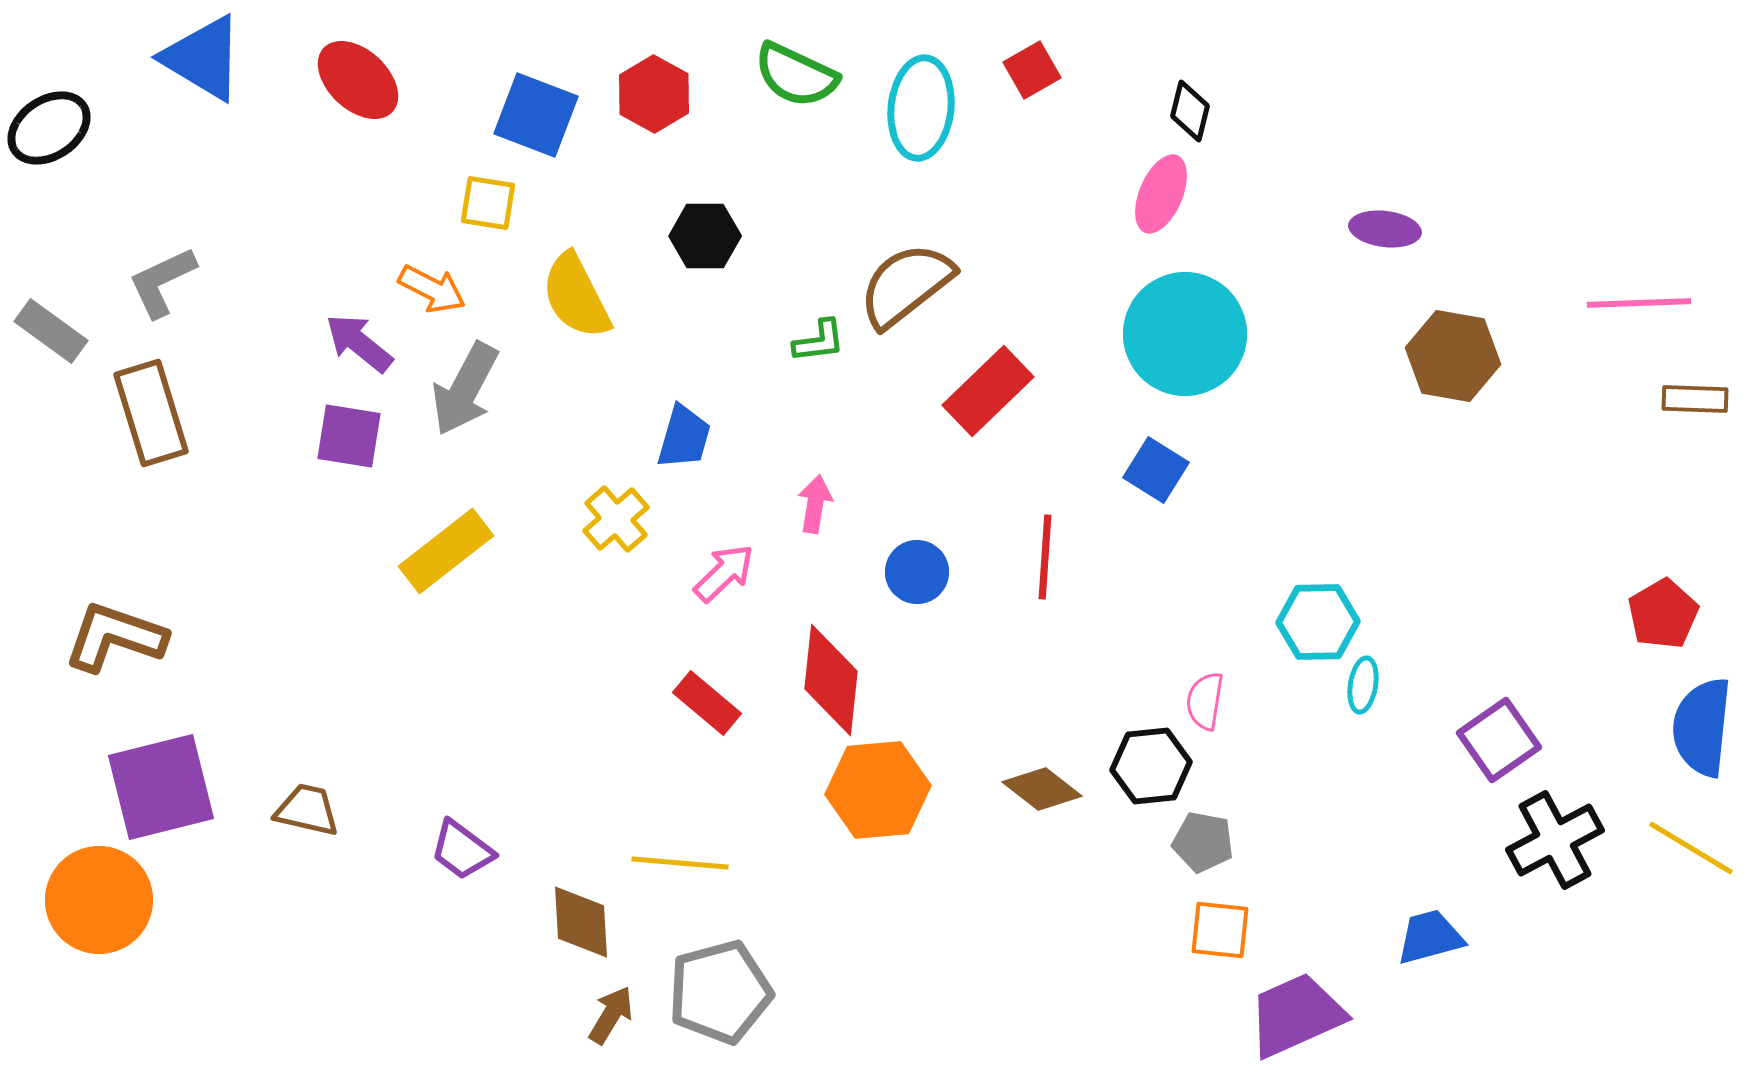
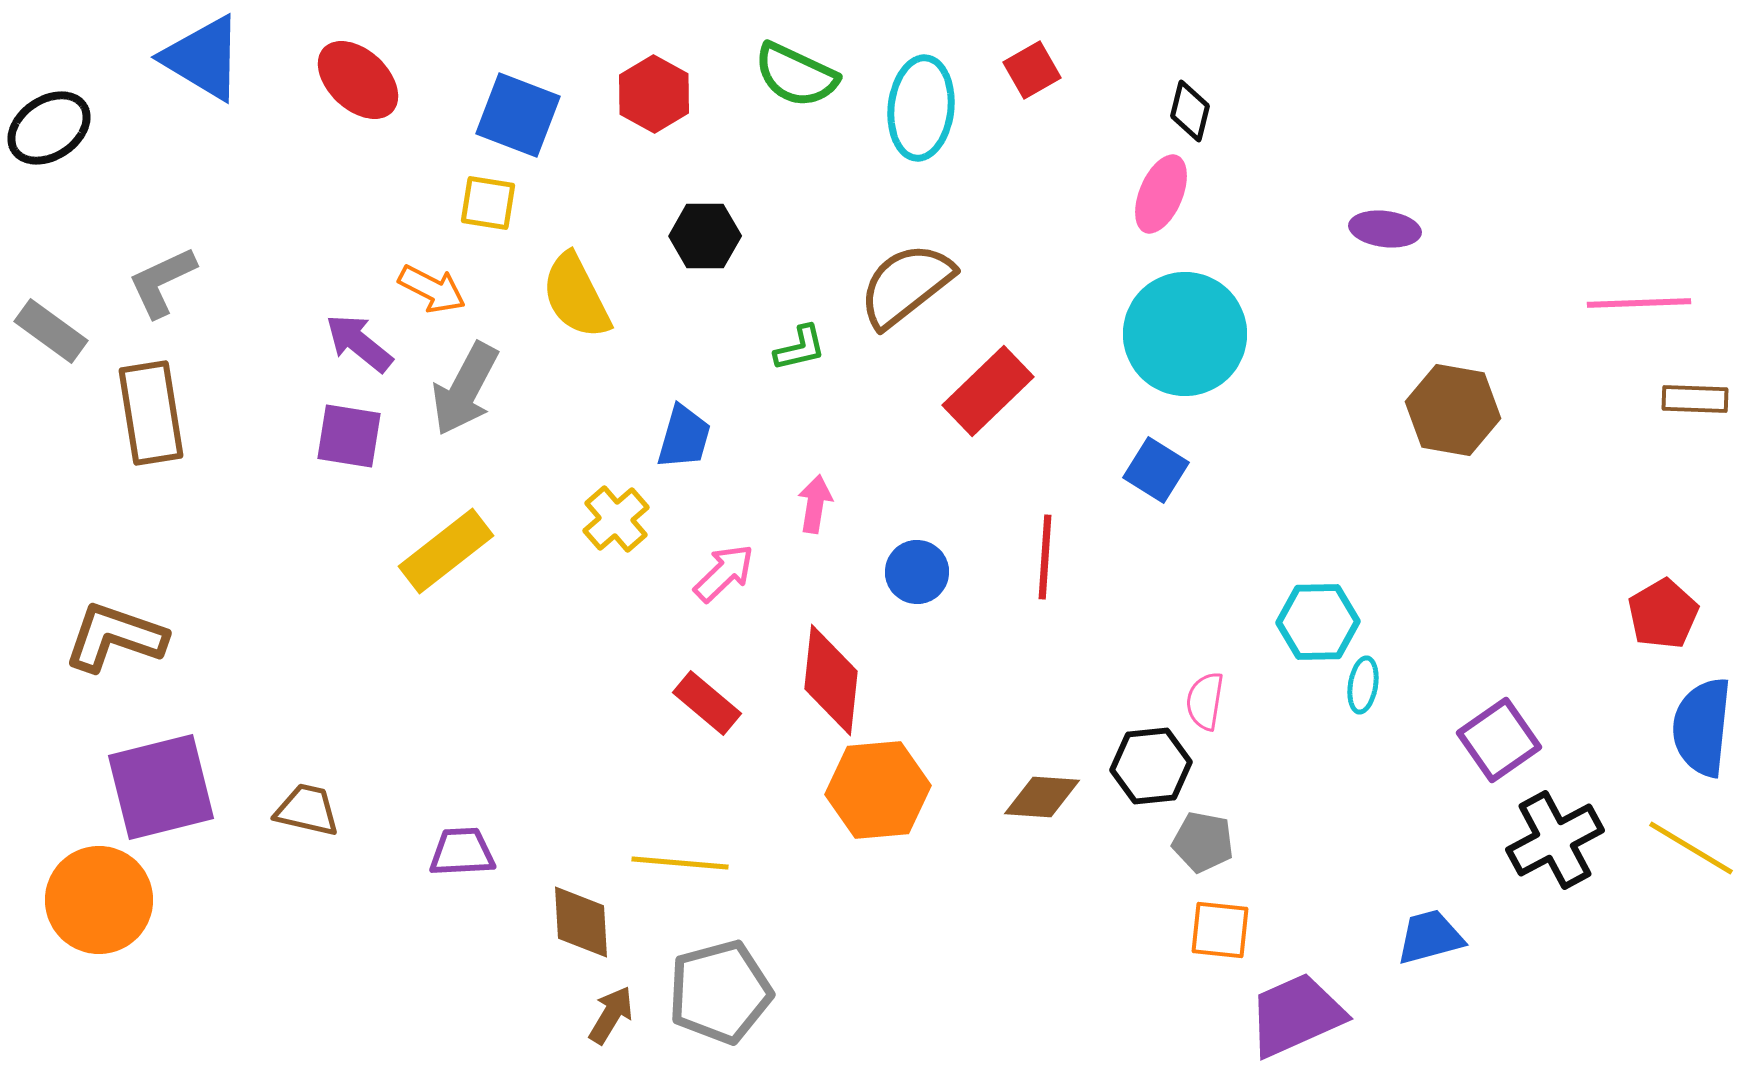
blue square at (536, 115): moved 18 px left
green L-shape at (819, 341): moved 19 px left, 7 px down; rotated 6 degrees counterclockwise
brown hexagon at (1453, 356): moved 54 px down
brown rectangle at (151, 413): rotated 8 degrees clockwise
brown diamond at (1042, 789): moved 8 px down; rotated 34 degrees counterclockwise
purple trapezoid at (462, 850): moved 2 px down; rotated 140 degrees clockwise
